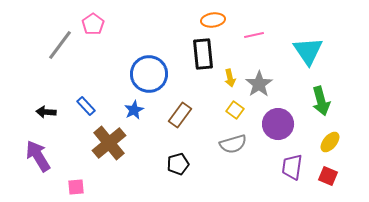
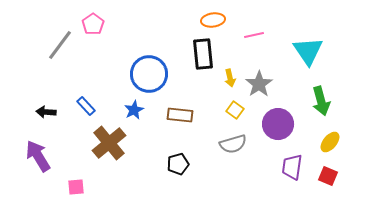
brown rectangle: rotated 60 degrees clockwise
